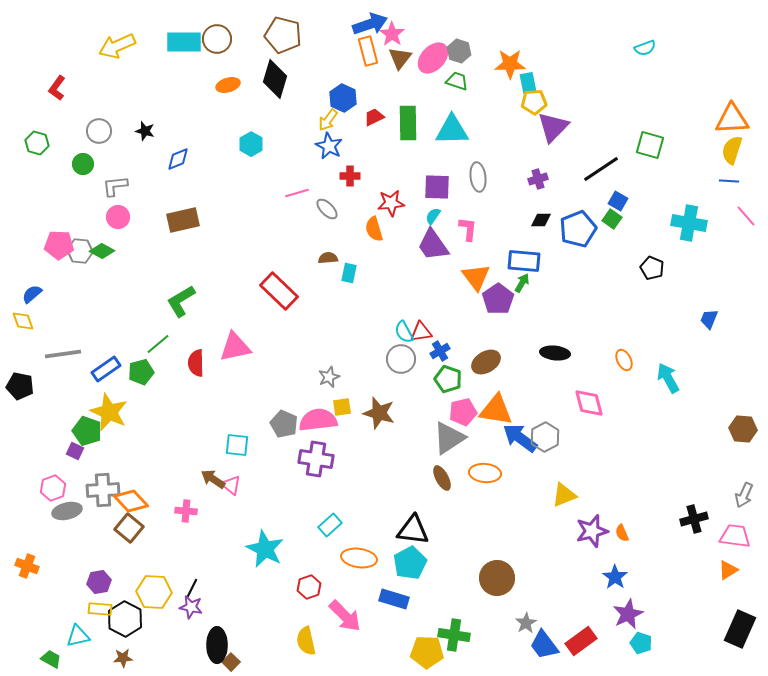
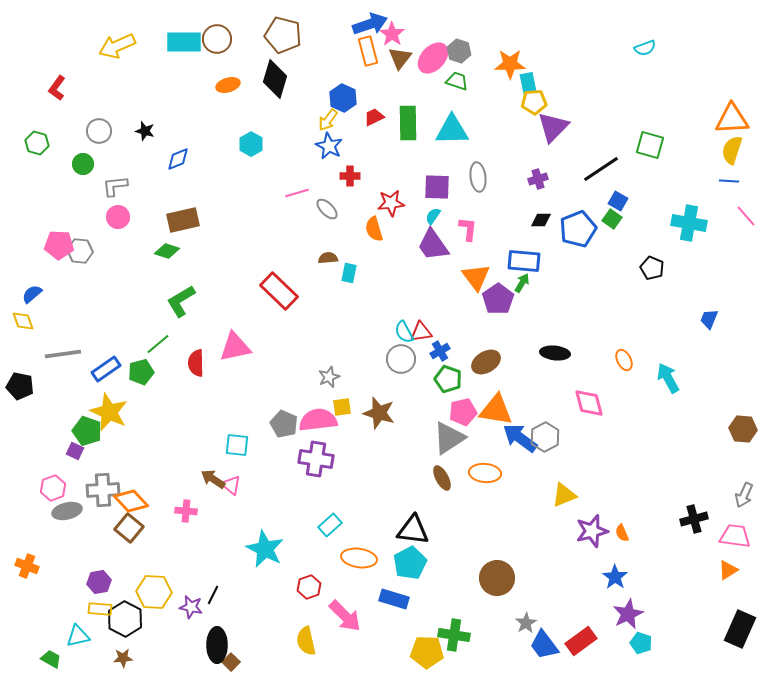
green diamond at (102, 251): moved 65 px right; rotated 10 degrees counterclockwise
black line at (192, 588): moved 21 px right, 7 px down
